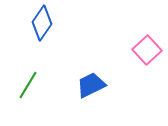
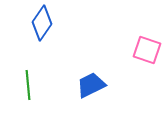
pink square: rotated 28 degrees counterclockwise
green line: rotated 36 degrees counterclockwise
